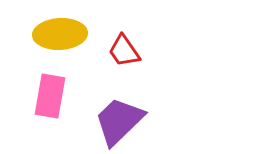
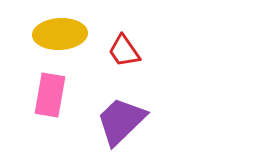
pink rectangle: moved 1 px up
purple trapezoid: moved 2 px right
